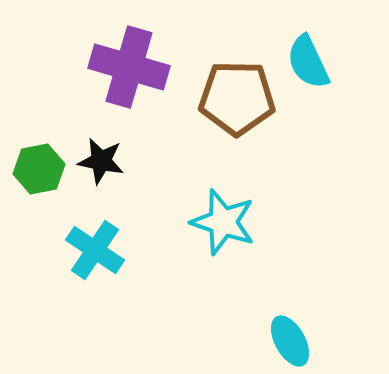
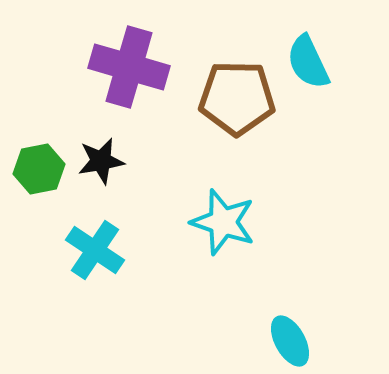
black star: rotated 21 degrees counterclockwise
